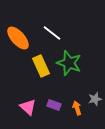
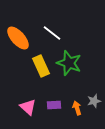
gray star: moved 1 px left, 2 px down
purple rectangle: rotated 24 degrees counterclockwise
